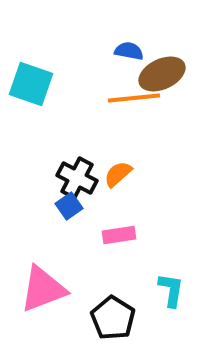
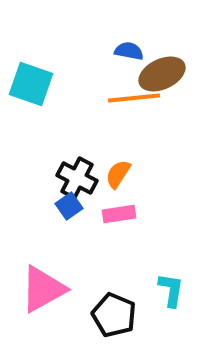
orange semicircle: rotated 16 degrees counterclockwise
pink rectangle: moved 21 px up
pink triangle: rotated 8 degrees counterclockwise
black pentagon: moved 1 px right, 3 px up; rotated 9 degrees counterclockwise
